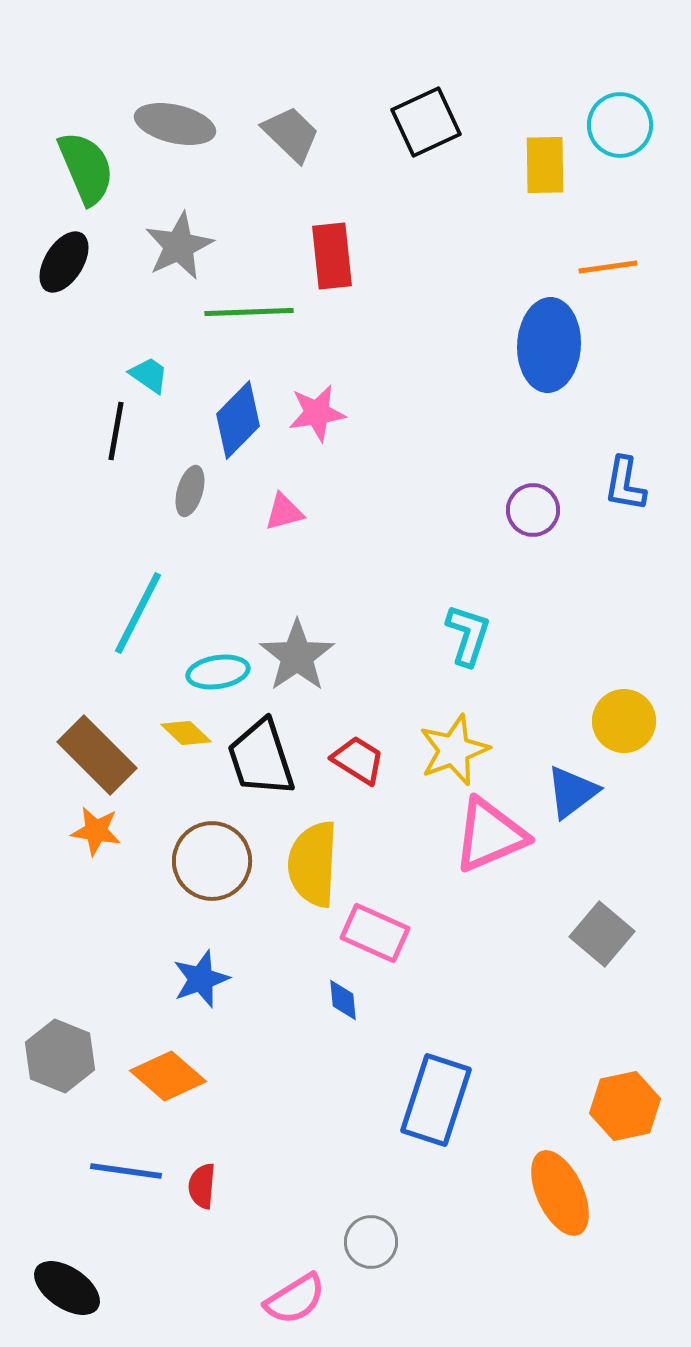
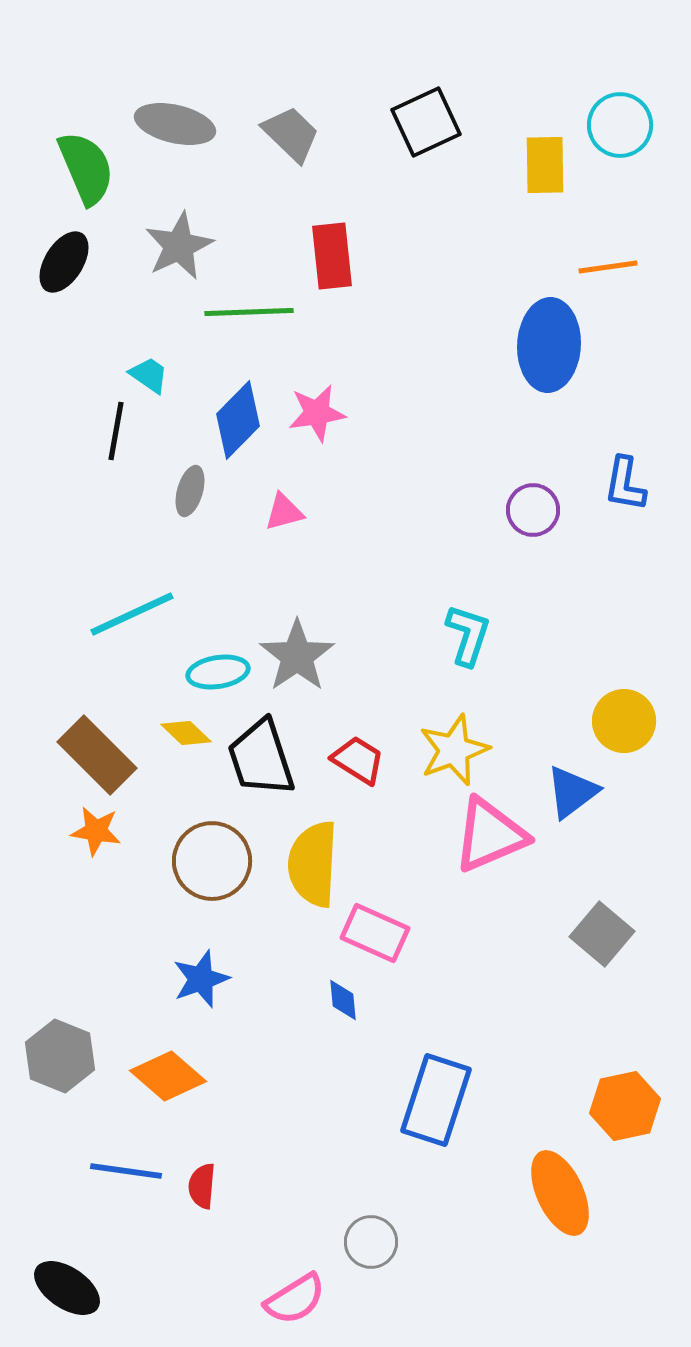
cyan line at (138, 613): moved 6 px left, 1 px down; rotated 38 degrees clockwise
